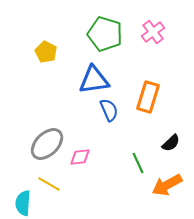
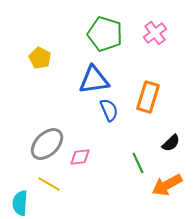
pink cross: moved 2 px right, 1 px down
yellow pentagon: moved 6 px left, 6 px down
cyan semicircle: moved 3 px left
